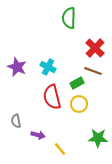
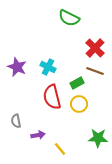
green semicircle: rotated 65 degrees counterclockwise
brown line: moved 2 px right
purple arrow: rotated 24 degrees counterclockwise
